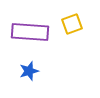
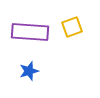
yellow square: moved 3 px down
